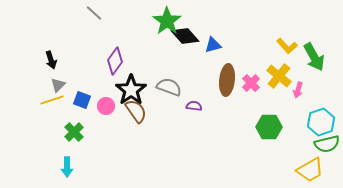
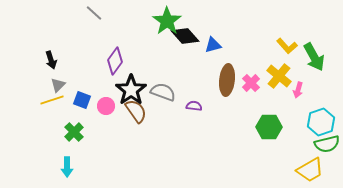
gray semicircle: moved 6 px left, 5 px down
